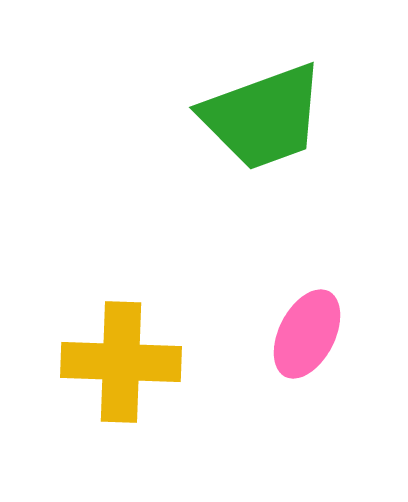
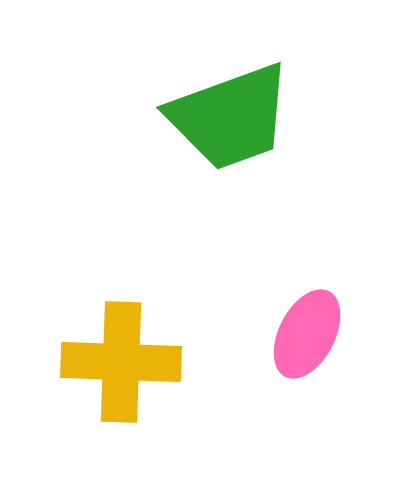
green trapezoid: moved 33 px left
